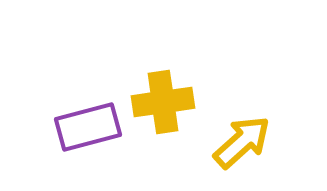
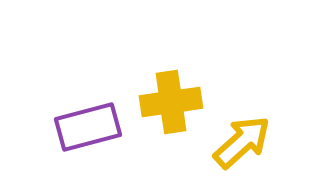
yellow cross: moved 8 px right
